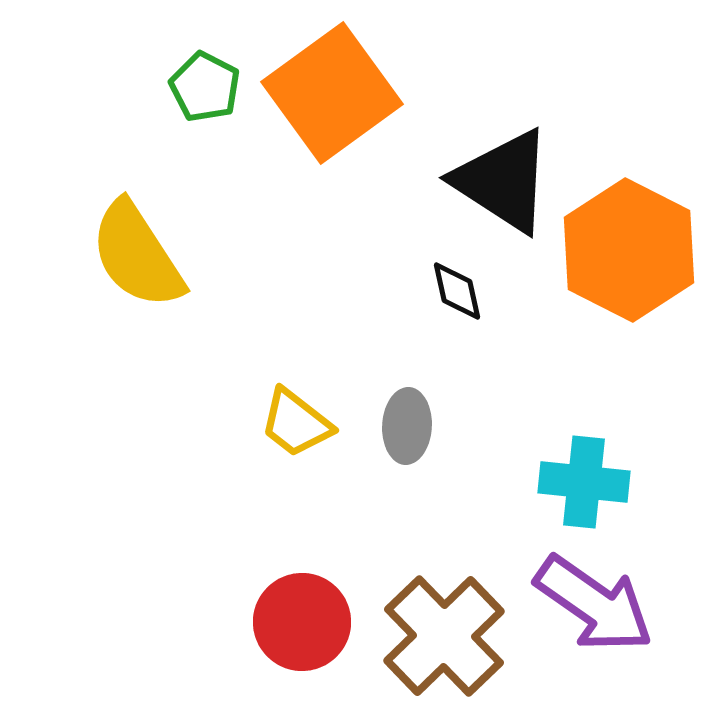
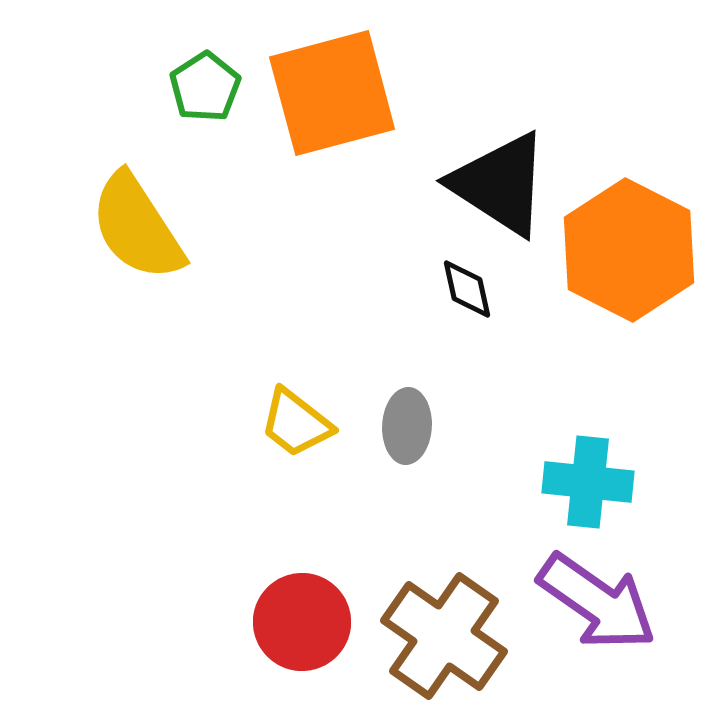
green pentagon: rotated 12 degrees clockwise
orange square: rotated 21 degrees clockwise
black triangle: moved 3 px left, 3 px down
yellow semicircle: moved 28 px up
black diamond: moved 10 px right, 2 px up
cyan cross: moved 4 px right
purple arrow: moved 3 px right, 2 px up
brown cross: rotated 11 degrees counterclockwise
